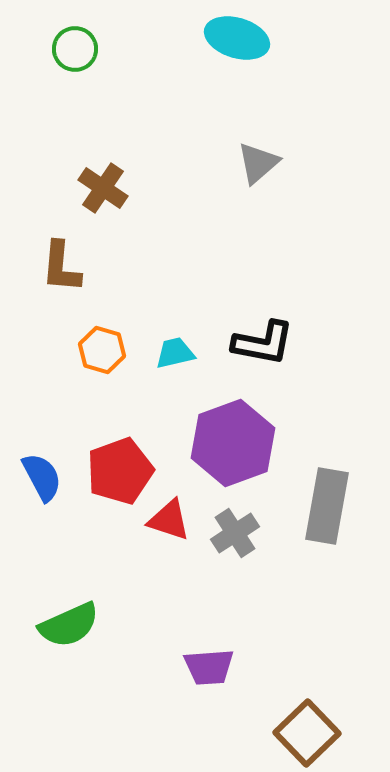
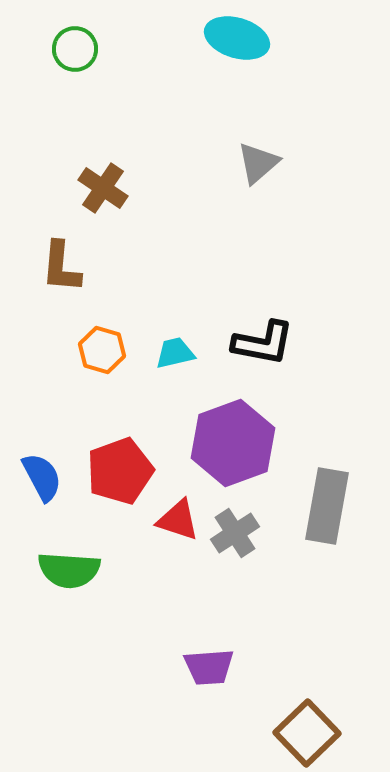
red triangle: moved 9 px right
green semicircle: moved 55 px up; rotated 28 degrees clockwise
